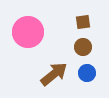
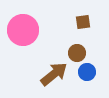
pink circle: moved 5 px left, 2 px up
brown circle: moved 6 px left, 6 px down
blue circle: moved 1 px up
